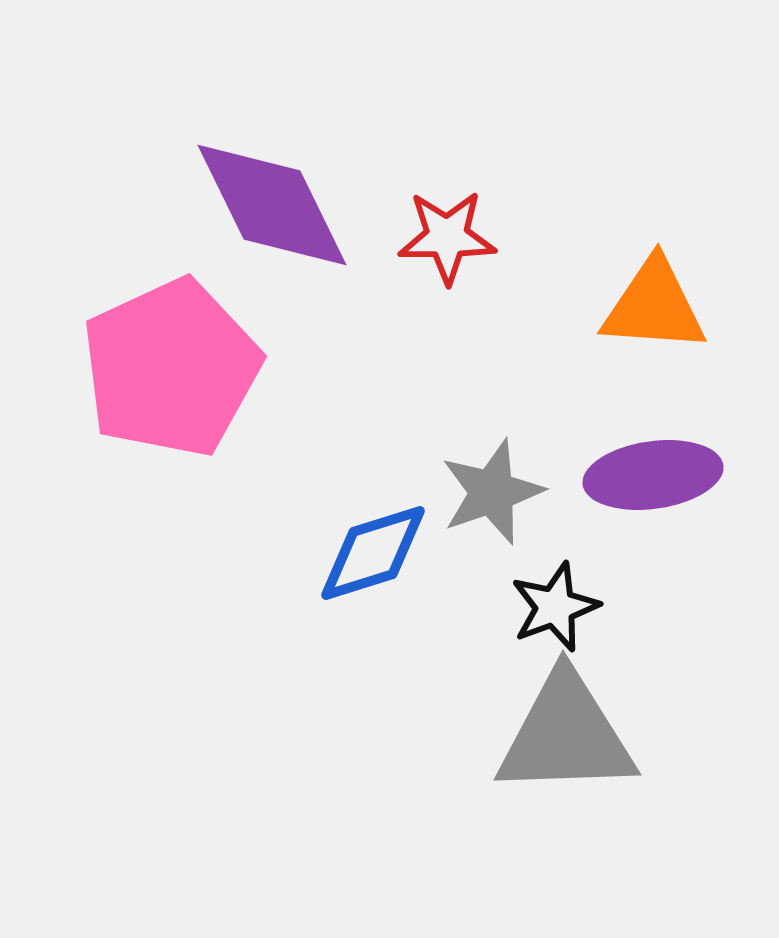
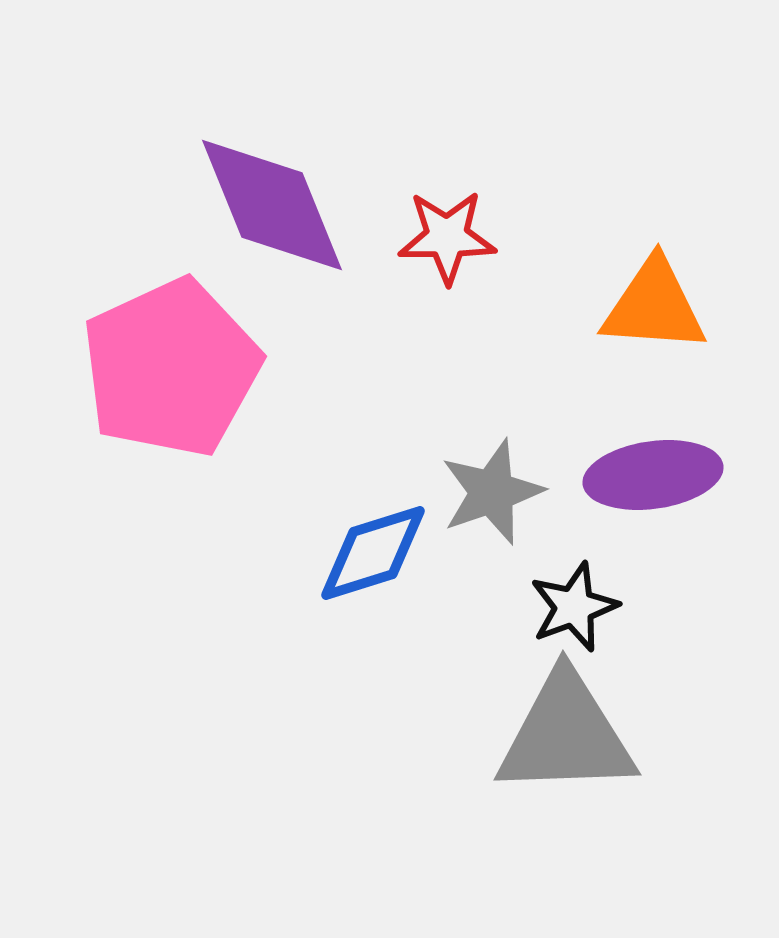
purple diamond: rotated 4 degrees clockwise
black star: moved 19 px right
